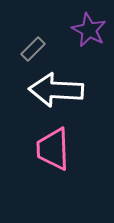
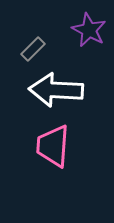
pink trapezoid: moved 3 px up; rotated 6 degrees clockwise
